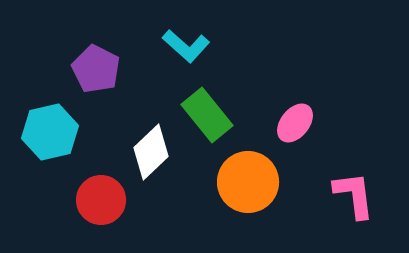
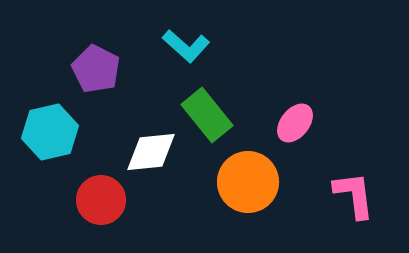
white diamond: rotated 38 degrees clockwise
